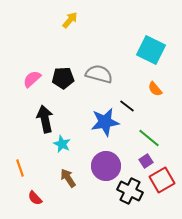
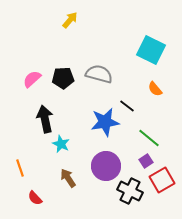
cyan star: moved 1 px left
